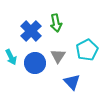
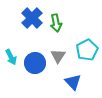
blue cross: moved 1 px right, 13 px up
blue triangle: moved 1 px right
